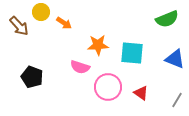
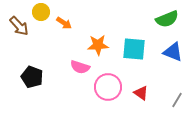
cyan square: moved 2 px right, 4 px up
blue triangle: moved 2 px left, 7 px up
